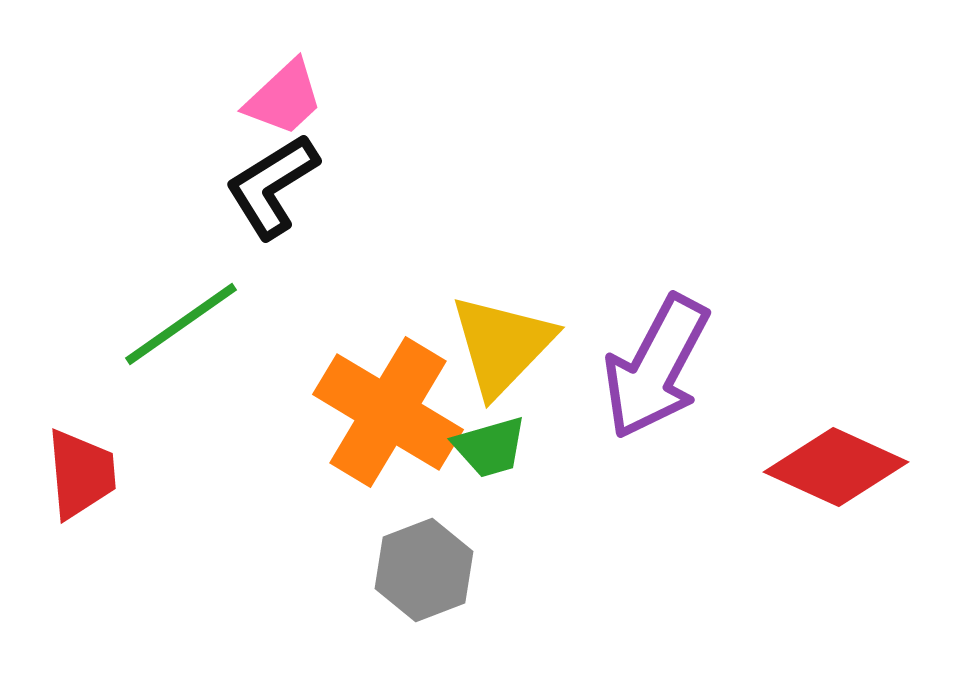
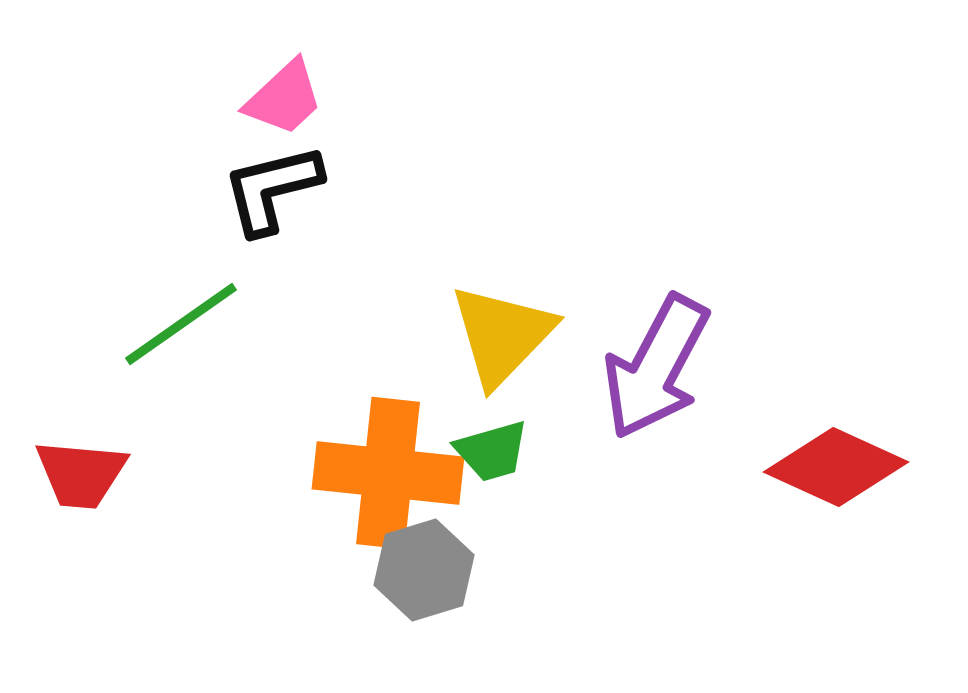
black L-shape: moved 3 px down; rotated 18 degrees clockwise
yellow triangle: moved 10 px up
orange cross: moved 61 px down; rotated 25 degrees counterclockwise
green trapezoid: moved 2 px right, 4 px down
red trapezoid: rotated 100 degrees clockwise
gray hexagon: rotated 4 degrees clockwise
